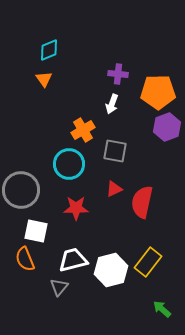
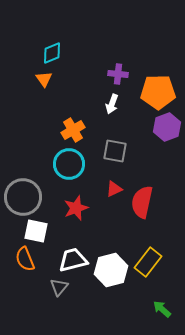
cyan diamond: moved 3 px right, 3 px down
orange cross: moved 10 px left
gray circle: moved 2 px right, 7 px down
red star: rotated 20 degrees counterclockwise
